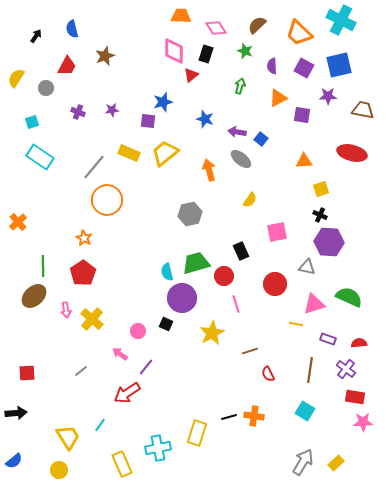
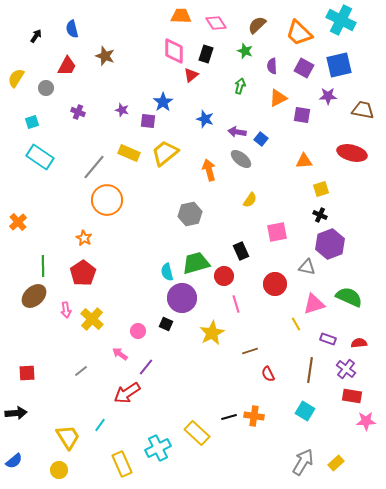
pink diamond at (216, 28): moved 5 px up
brown star at (105, 56): rotated 30 degrees counterclockwise
blue star at (163, 102): rotated 18 degrees counterclockwise
purple star at (112, 110): moved 10 px right; rotated 24 degrees clockwise
purple hexagon at (329, 242): moved 1 px right, 2 px down; rotated 24 degrees counterclockwise
yellow line at (296, 324): rotated 48 degrees clockwise
red rectangle at (355, 397): moved 3 px left, 1 px up
pink star at (363, 422): moved 3 px right, 1 px up
yellow rectangle at (197, 433): rotated 65 degrees counterclockwise
cyan cross at (158, 448): rotated 15 degrees counterclockwise
